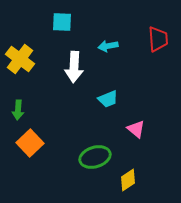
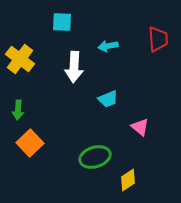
pink triangle: moved 4 px right, 2 px up
